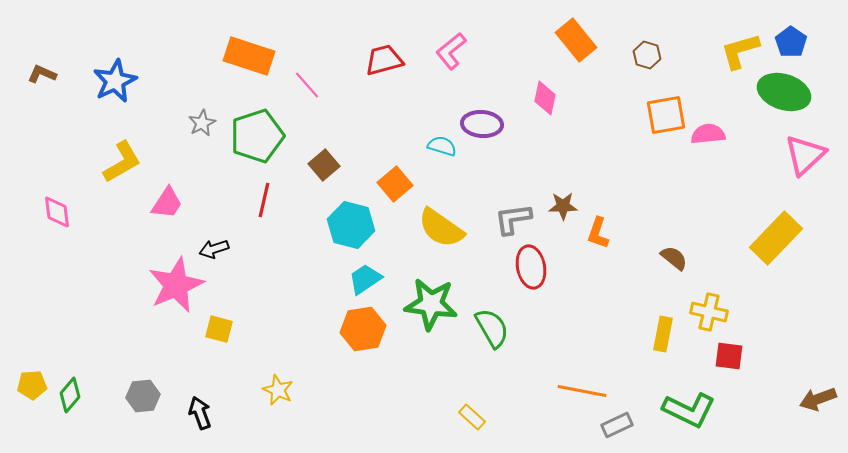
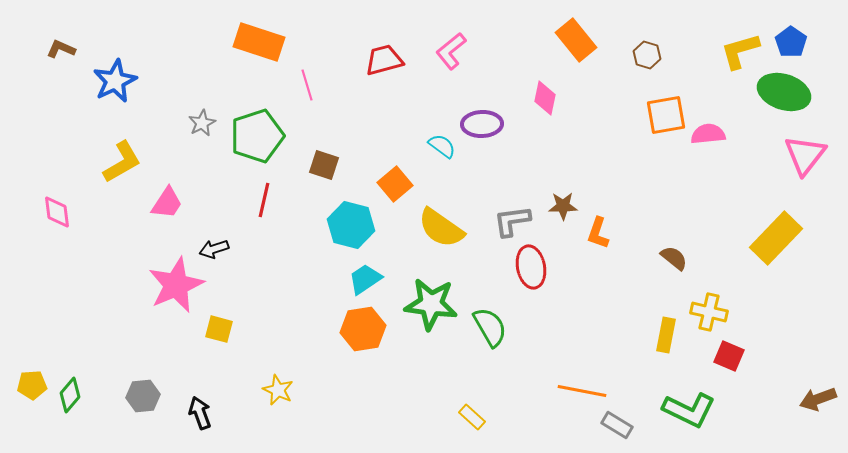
orange rectangle at (249, 56): moved 10 px right, 14 px up
brown L-shape at (42, 74): moved 19 px right, 25 px up
pink line at (307, 85): rotated 24 degrees clockwise
purple ellipse at (482, 124): rotated 6 degrees counterclockwise
cyan semicircle at (442, 146): rotated 20 degrees clockwise
pink triangle at (805, 155): rotated 9 degrees counterclockwise
brown square at (324, 165): rotated 32 degrees counterclockwise
gray L-shape at (513, 219): moved 1 px left, 2 px down
green semicircle at (492, 328): moved 2 px left, 1 px up
yellow rectangle at (663, 334): moved 3 px right, 1 px down
red square at (729, 356): rotated 16 degrees clockwise
gray rectangle at (617, 425): rotated 56 degrees clockwise
